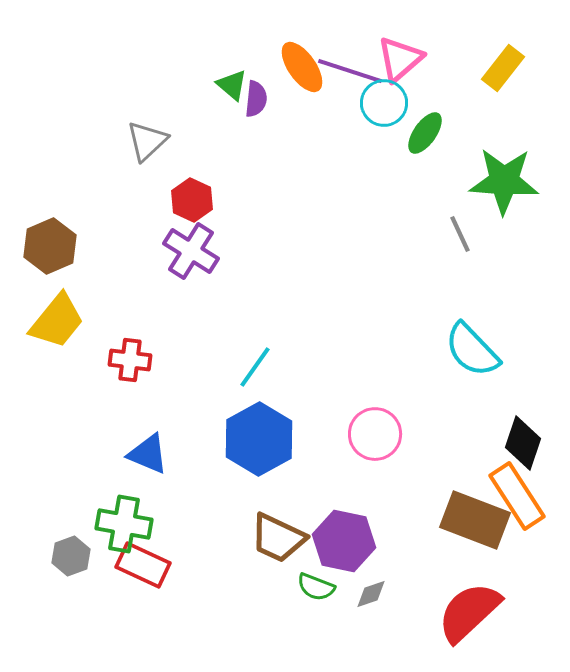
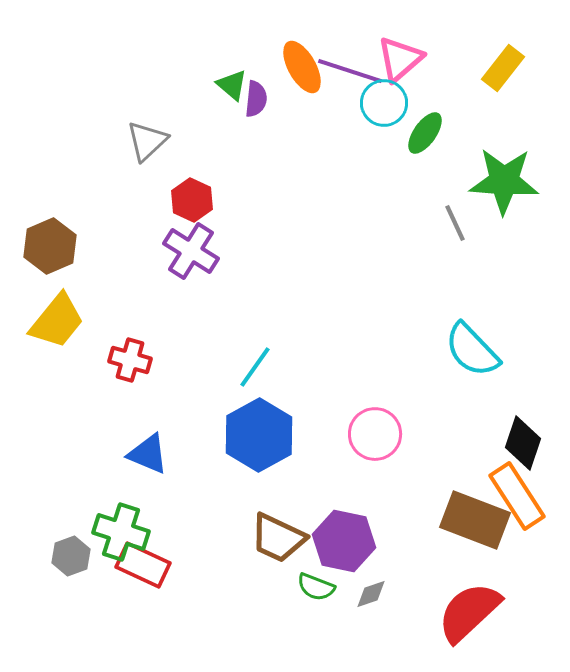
orange ellipse: rotated 6 degrees clockwise
gray line: moved 5 px left, 11 px up
red cross: rotated 9 degrees clockwise
blue hexagon: moved 4 px up
green cross: moved 3 px left, 8 px down; rotated 8 degrees clockwise
